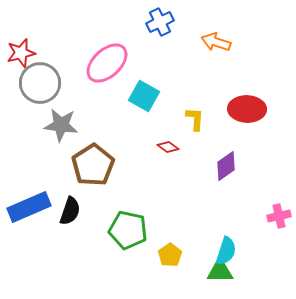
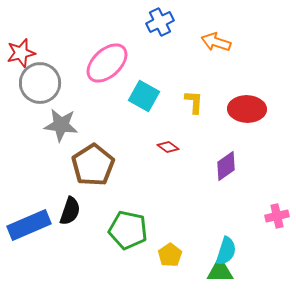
yellow L-shape: moved 1 px left, 17 px up
blue rectangle: moved 18 px down
pink cross: moved 2 px left
